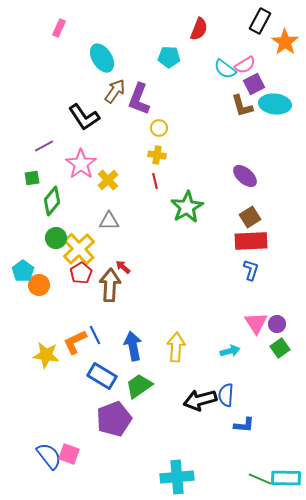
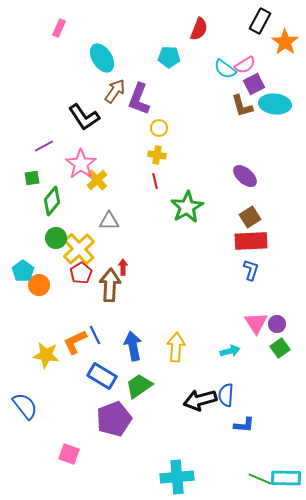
yellow cross at (108, 180): moved 11 px left
red arrow at (123, 267): rotated 49 degrees clockwise
blue semicircle at (49, 456): moved 24 px left, 50 px up
